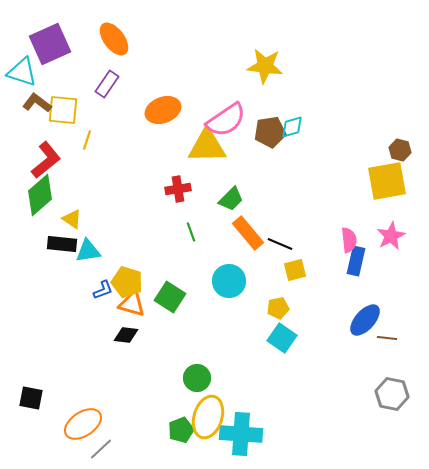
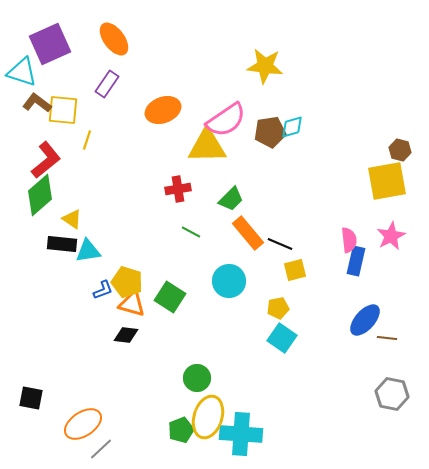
green line at (191, 232): rotated 42 degrees counterclockwise
